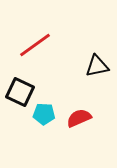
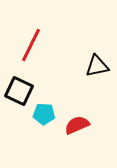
red line: moved 4 px left; rotated 28 degrees counterclockwise
black square: moved 1 px left, 1 px up
red semicircle: moved 2 px left, 7 px down
